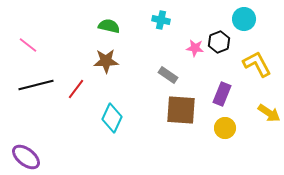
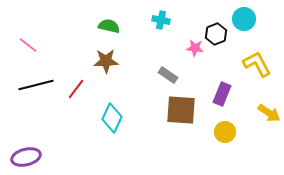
black hexagon: moved 3 px left, 8 px up
yellow circle: moved 4 px down
purple ellipse: rotated 52 degrees counterclockwise
